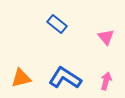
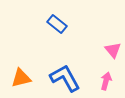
pink triangle: moved 7 px right, 13 px down
blue L-shape: rotated 28 degrees clockwise
